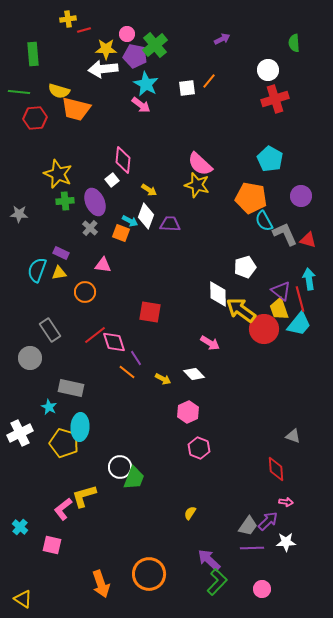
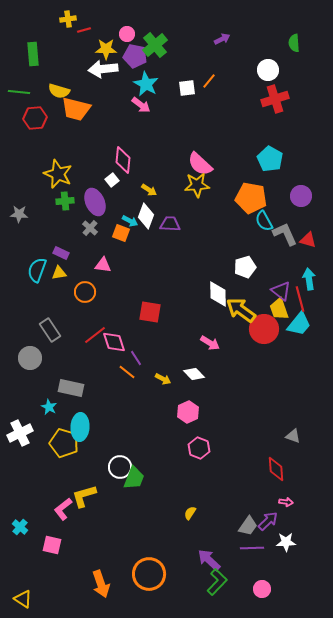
yellow star at (197, 185): rotated 20 degrees counterclockwise
